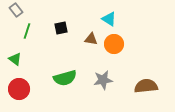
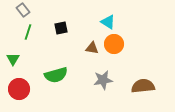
gray rectangle: moved 7 px right
cyan triangle: moved 1 px left, 3 px down
green line: moved 1 px right, 1 px down
brown triangle: moved 1 px right, 9 px down
green triangle: moved 2 px left; rotated 24 degrees clockwise
green semicircle: moved 9 px left, 3 px up
brown semicircle: moved 3 px left
